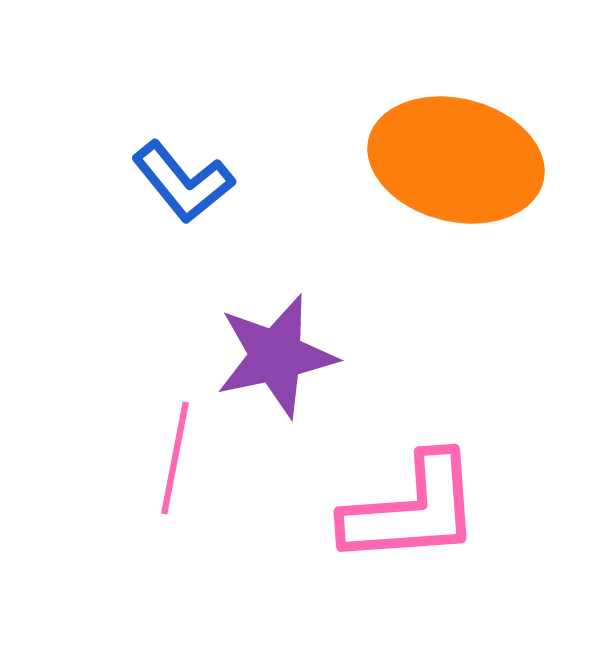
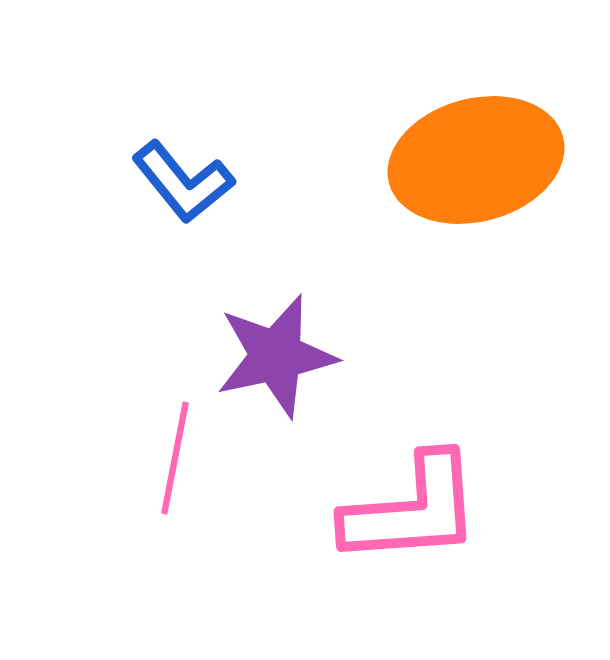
orange ellipse: moved 20 px right; rotated 29 degrees counterclockwise
